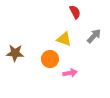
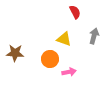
gray arrow: rotated 28 degrees counterclockwise
pink arrow: moved 1 px left, 1 px up
